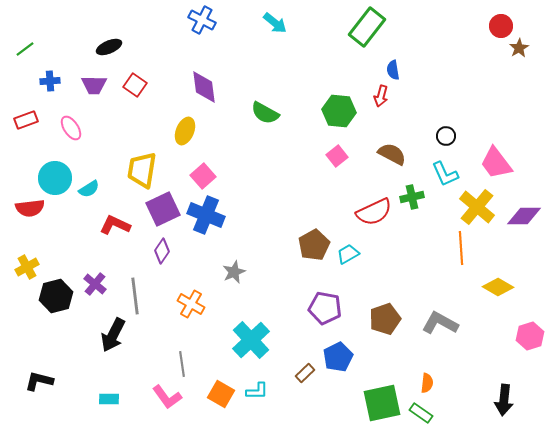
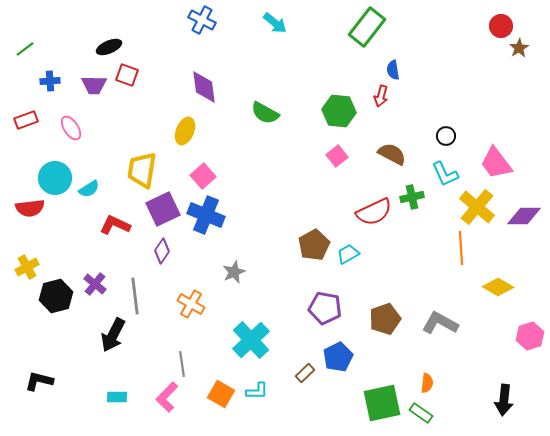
red square at (135, 85): moved 8 px left, 10 px up; rotated 15 degrees counterclockwise
pink L-shape at (167, 397): rotated 80 degrees clockwise
cyan rectangle at (109, 399): moved 8 px right, 2 px up
